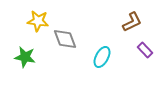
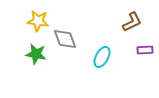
purple rectangle: rotated 49 degrees counterclockwise
green star: moved 11 px right, 3 px up
